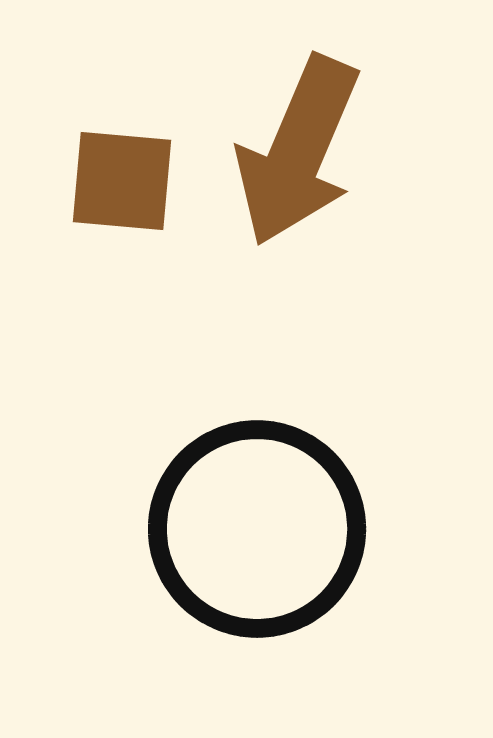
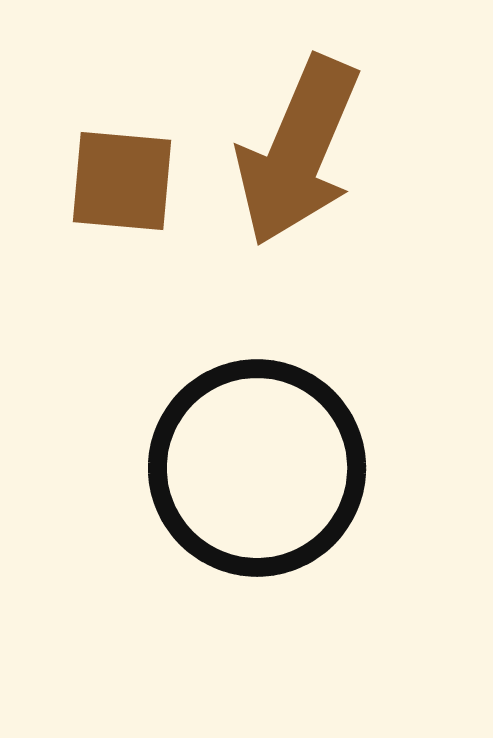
black circle: moved 61 px up
